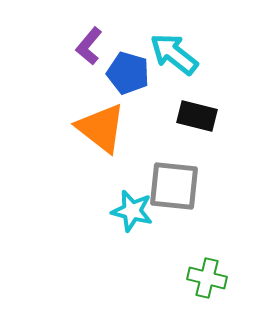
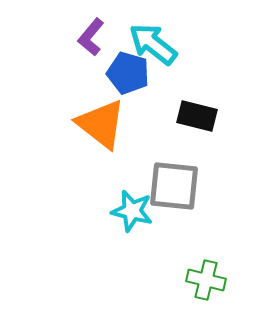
purple L-shape: moved 2 px right, 9 px up
cyan arrow: moved 21 px left, 10 px up
orange triangle: moved 4 px up
green cross: moved 1 px left, 2 px down
